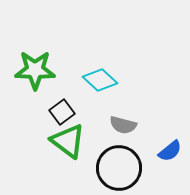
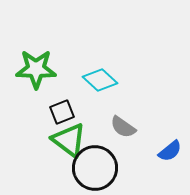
green star: moved 1 px right, 1 px up
black square: rotated 15 degrees clockwise
gray semicircle: moved 2 px down; rotated 20 degrees clockwise
green triangle: moved 1 px right, 1 px up
black circle: moved 24 px left
